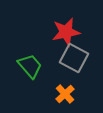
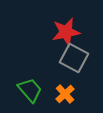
green trapezoid: moved 24 px down
